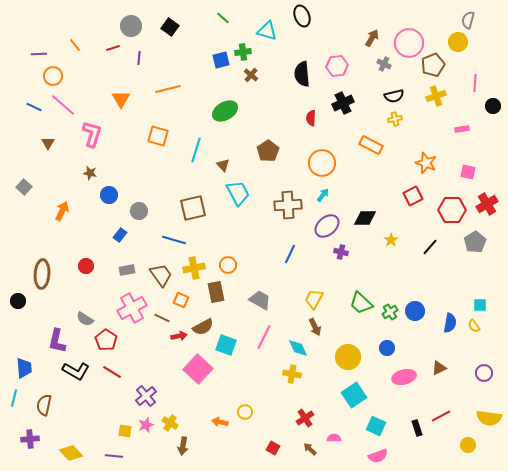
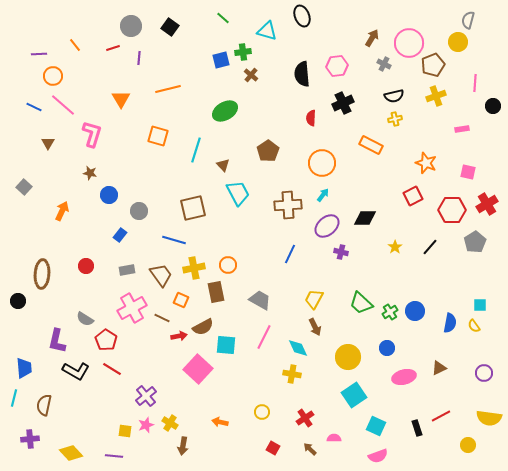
yellow star at (391, 240): moved 4 px right, 7 px down
cyan square at (226, 345): rotated 15 degrees counterclockwise
red line at (112, 372): moved 3 px up
yellow circle at (245, 412): moved 17 px right
